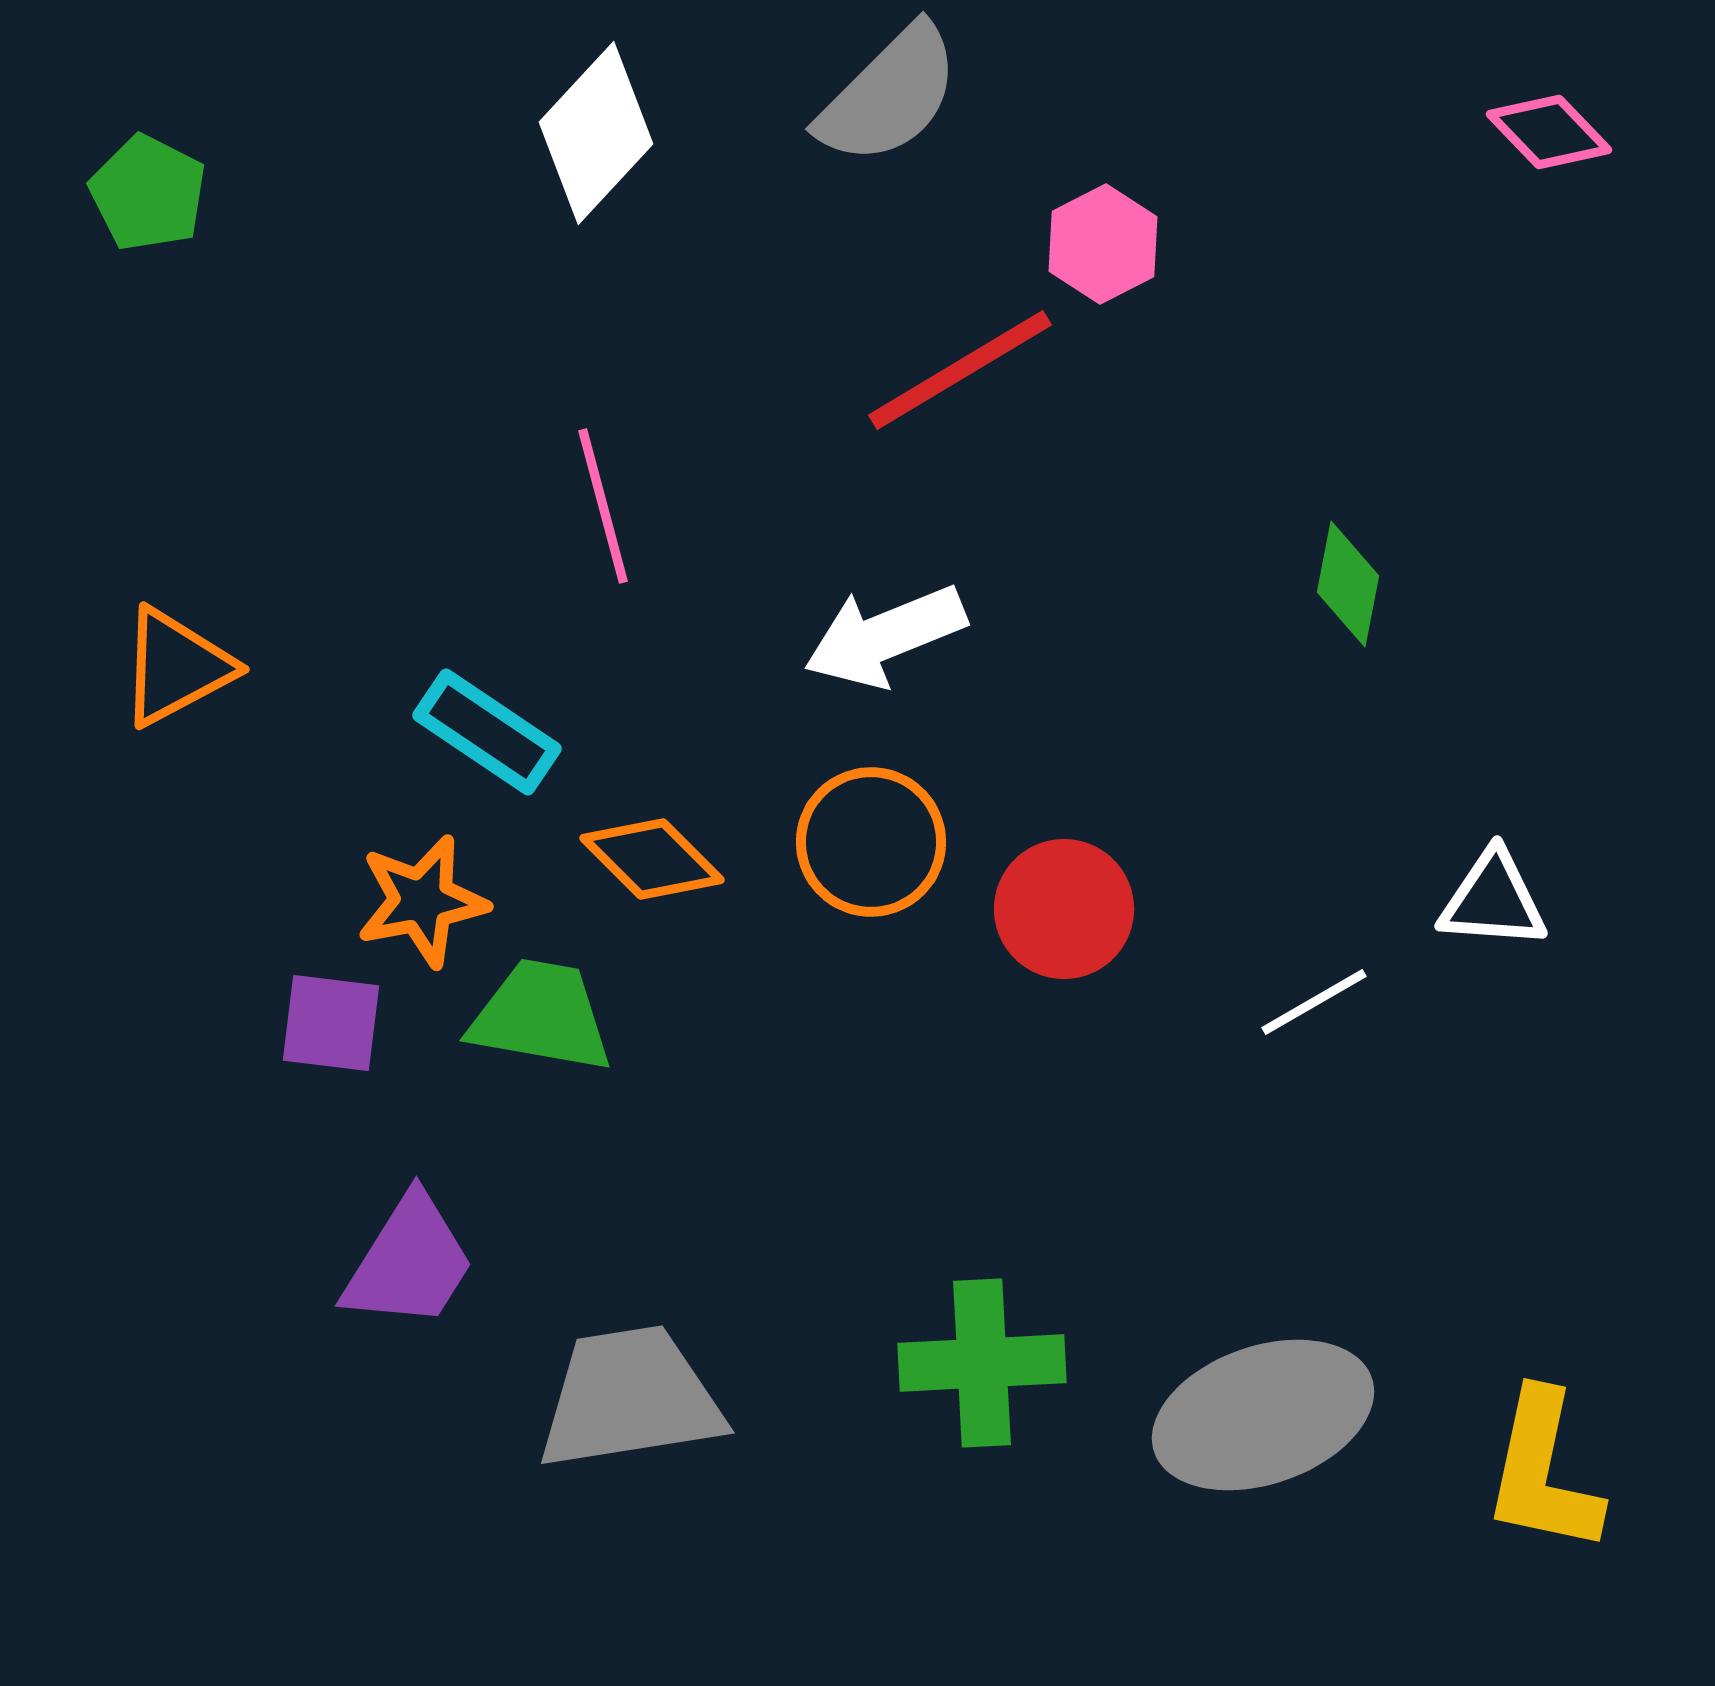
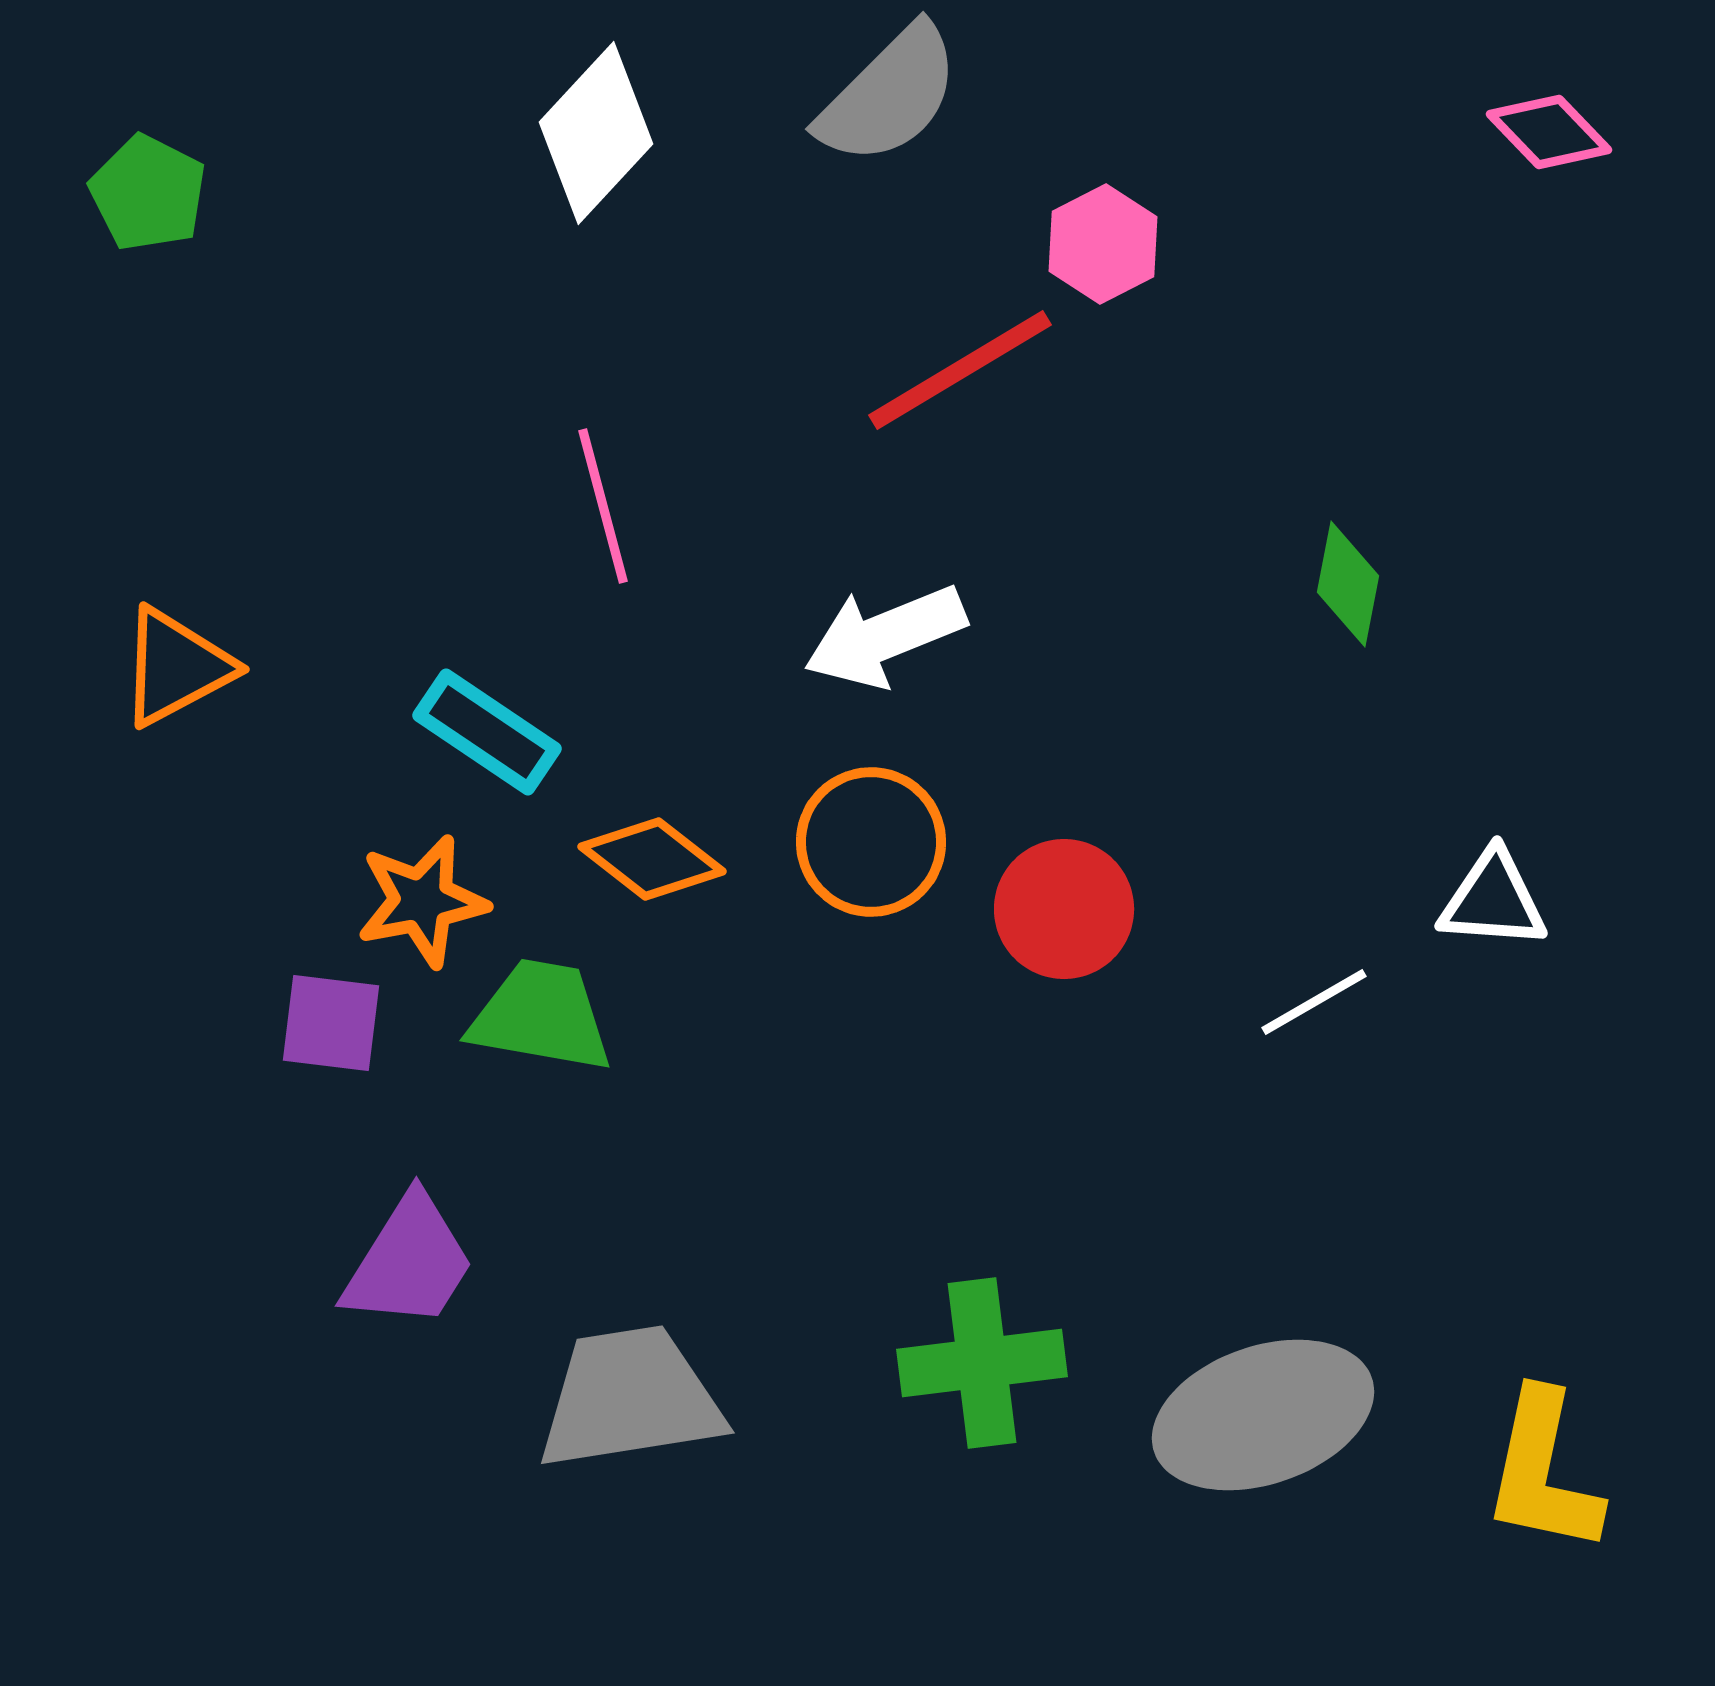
orange diamond: rotated 7 degrees counterclockwise
green cross: rotated 4 degrees counterclockwise
